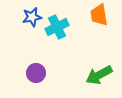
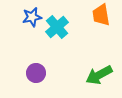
orange trapezoid: moved 2 px right
cyan cross: rotated 15 degrees counterclockwise
